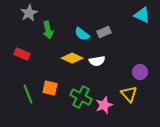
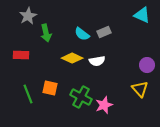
gray star: moved 1 px left, 3 px down
green arrow: moved 2 px left, 3 px down
red rectangle: moved 1 px left, 1 px down; rotated 21 degrees counterclockwise
purple circle: moved 7 px right, 7 px up
yellow triangle: moved 11 px right, 5 px up
